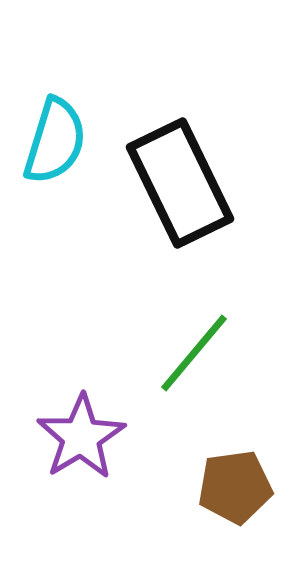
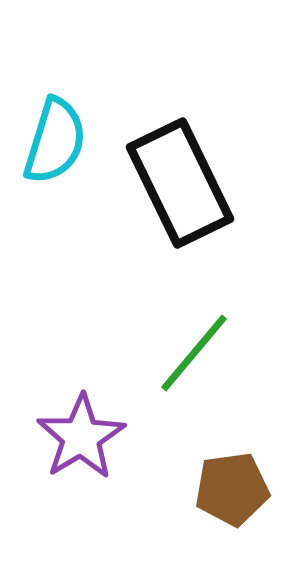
brown pentagon: moved 3 px left, 2 px down
